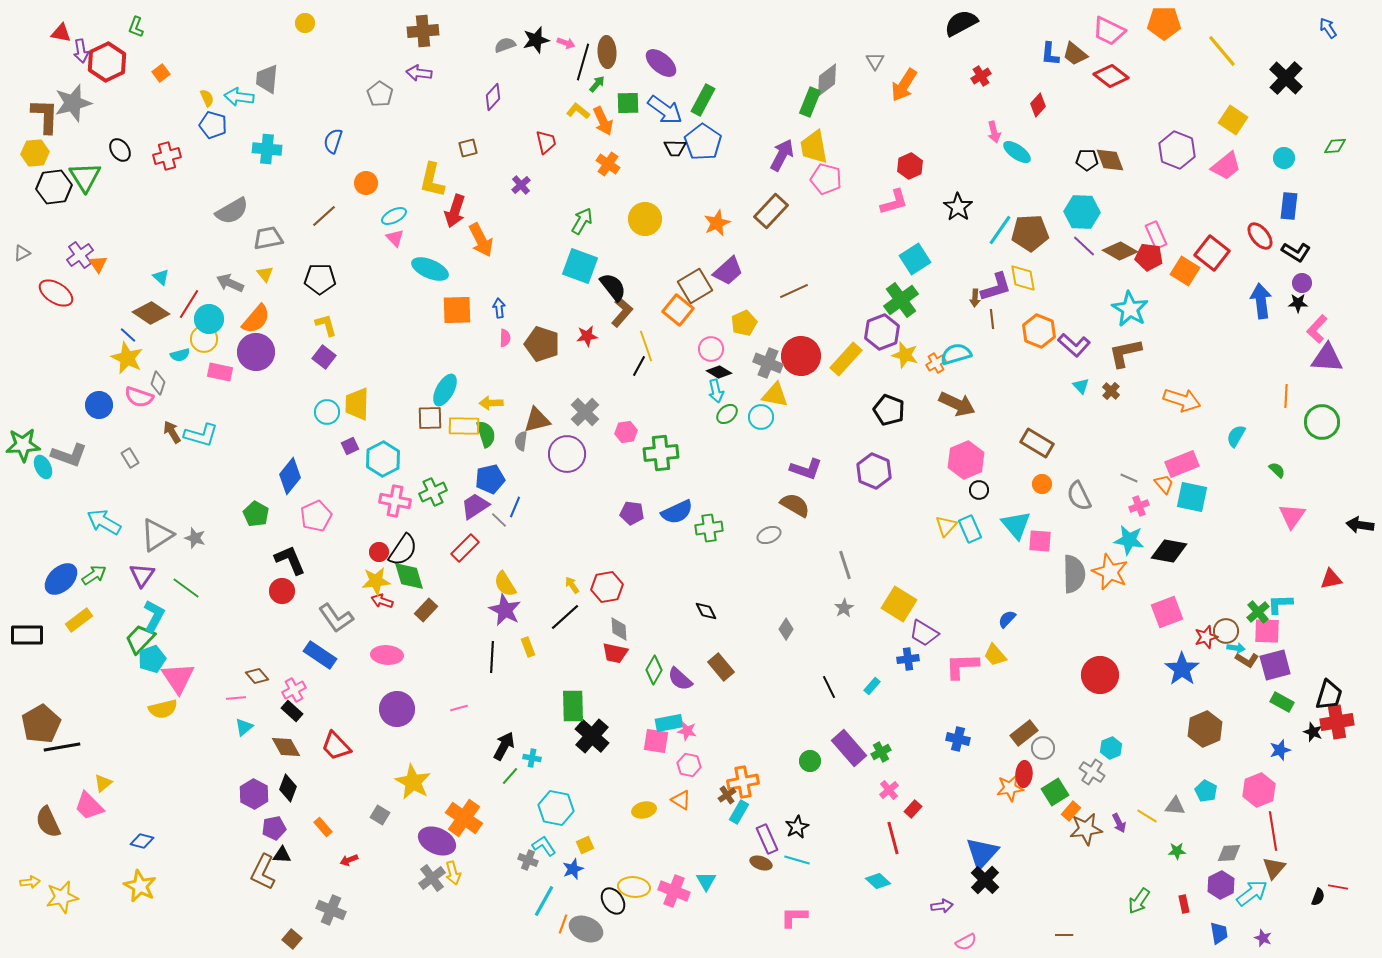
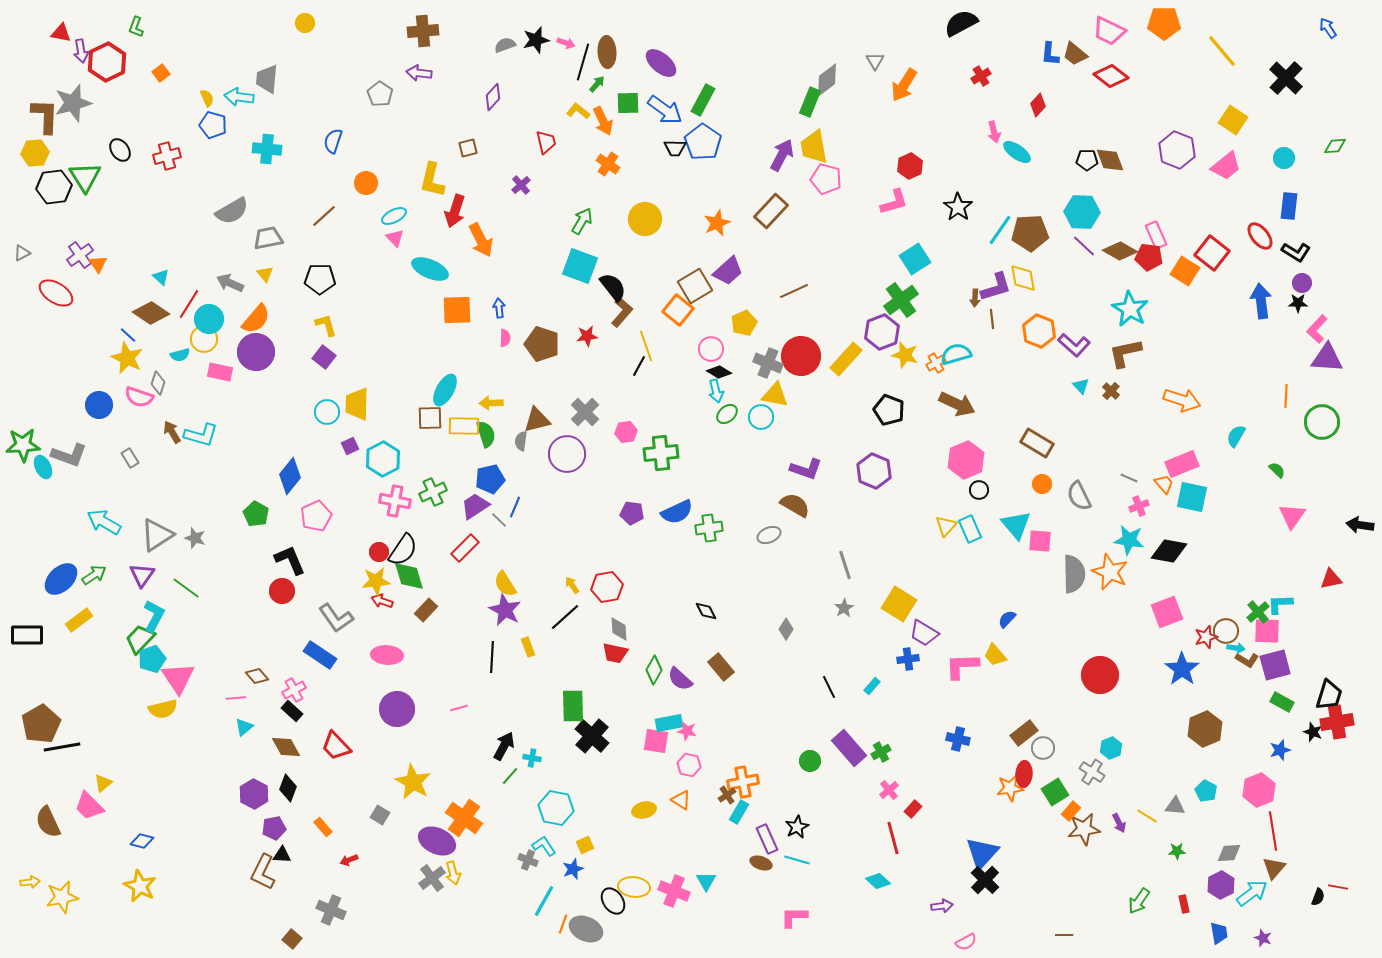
brown star at (1086, 829): moved 2 px left
